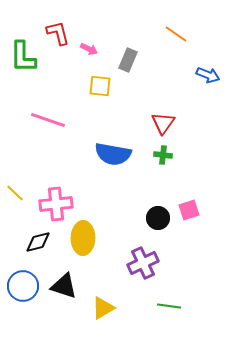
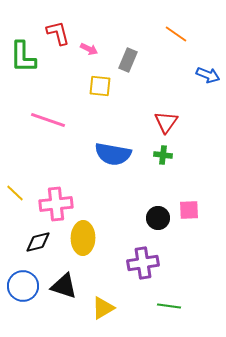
red triangle: moved 3 px right, 1 px up
pink square: rotated 15 degrees clockwise
purple cross: rotated 16 degrees clockwise
